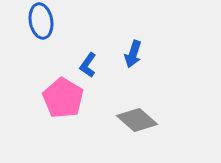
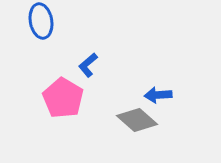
blue arrow: moved 25 px right, 41 px down; rotated 68 degrees clockwise
blue L-shape: rotated 15 degrees clockwise
